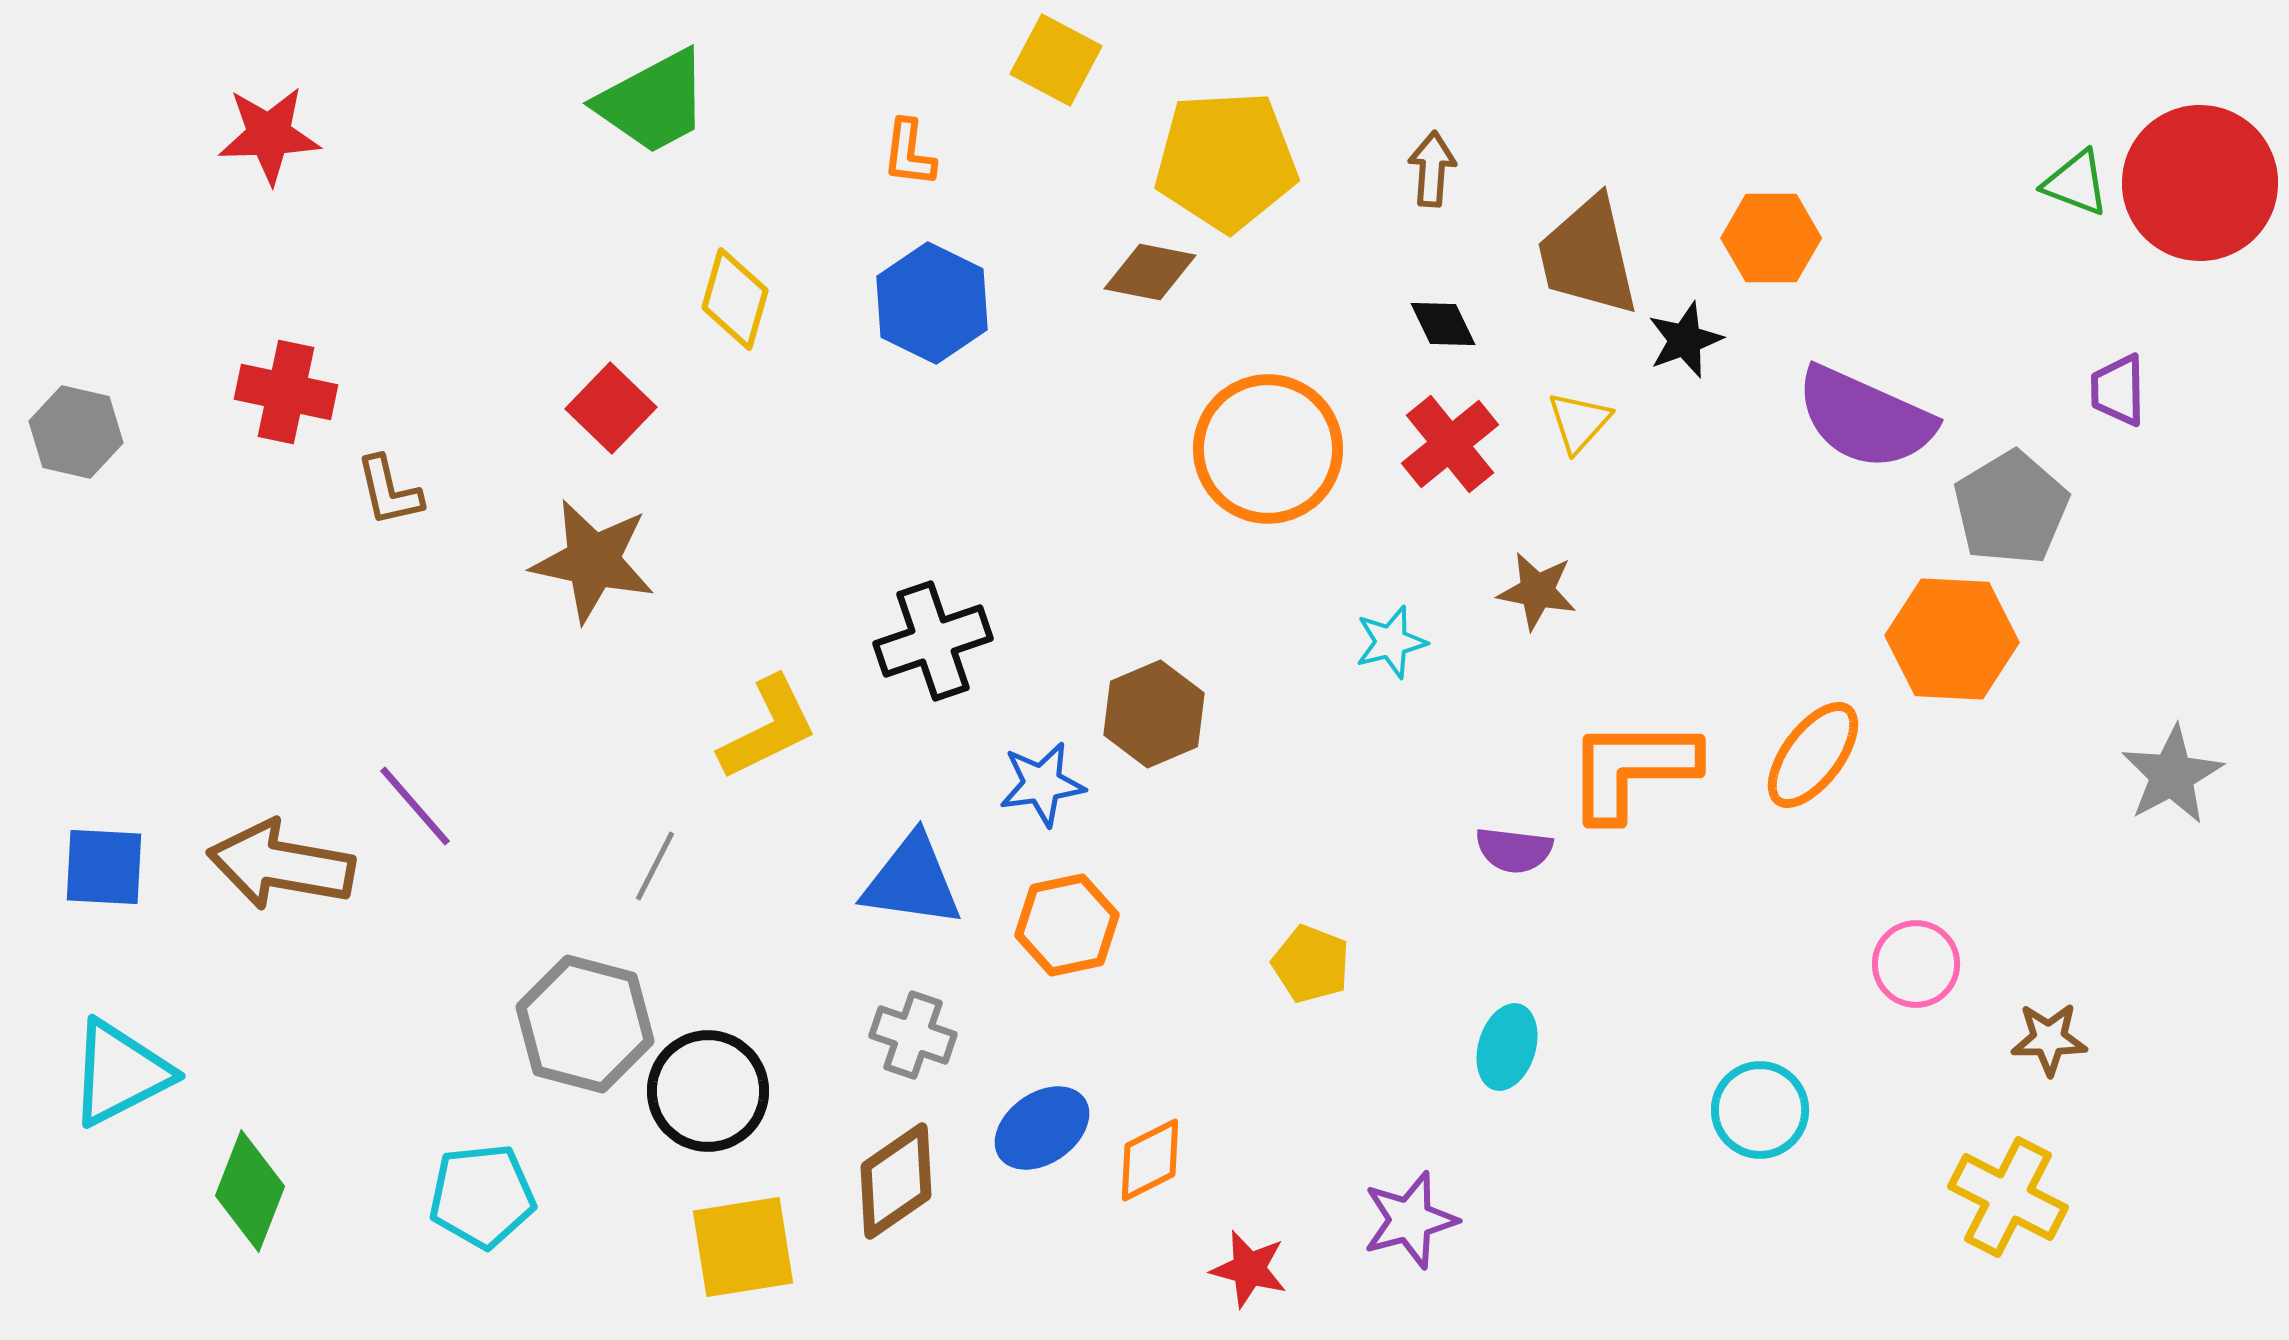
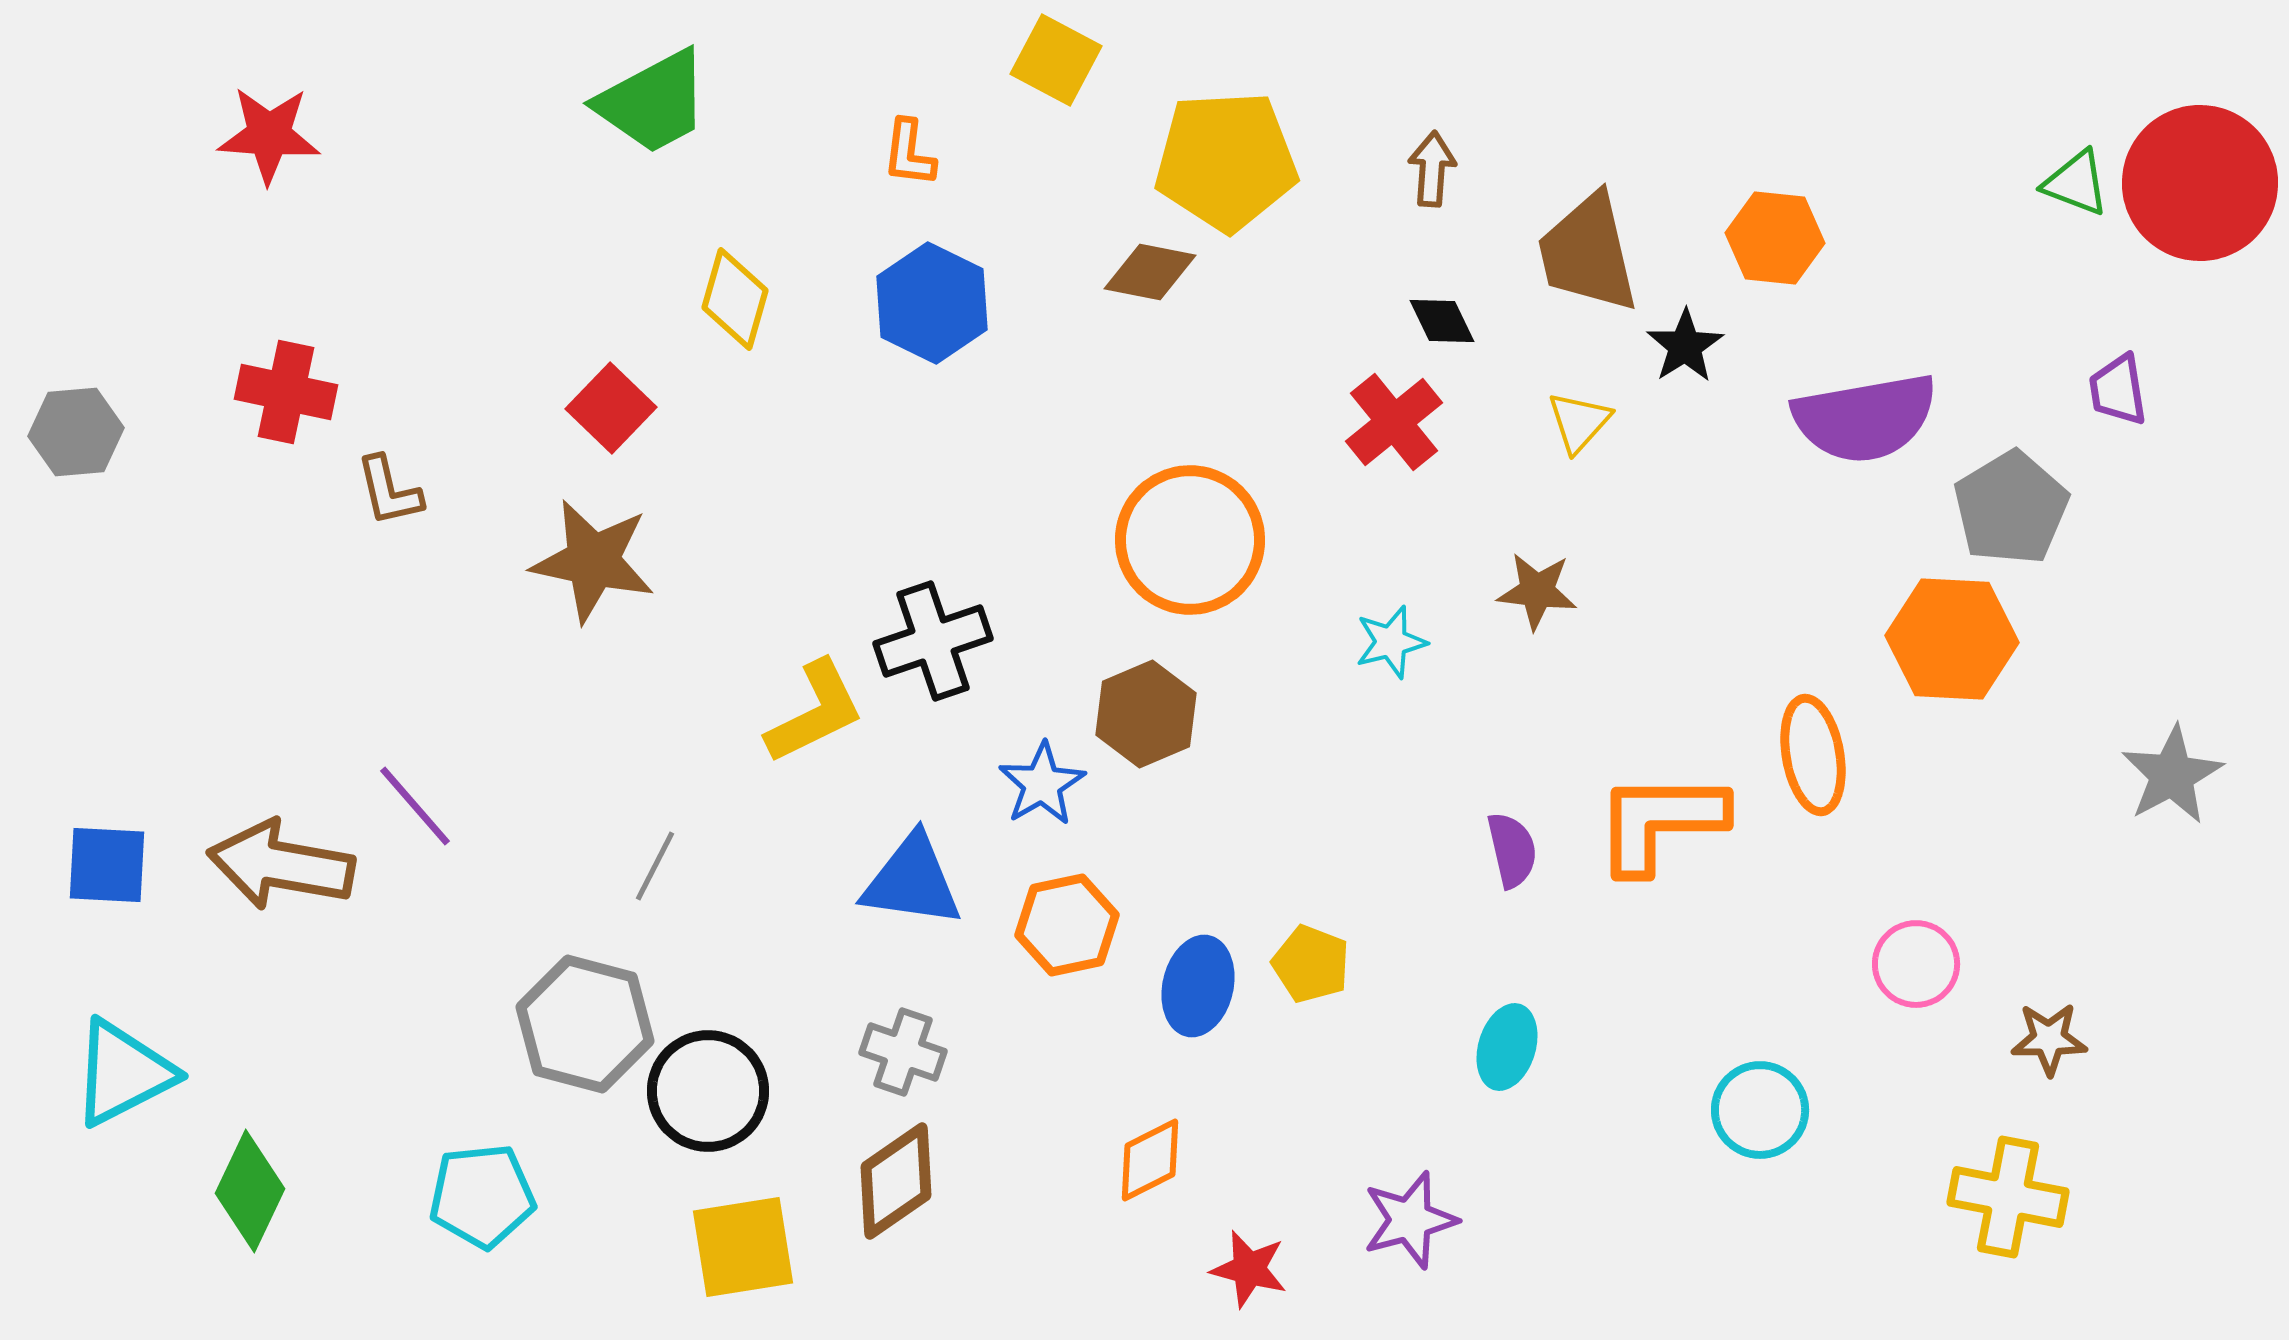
red star at (269, 135): rotated 6 degrees clockwise
orange hexagon at (1771, 238): moved 4 px right; rotated 6 degrees clockwise
brown trapezoid at (1588, 256): moved 3 px up
black diamond at (1443, 324): moved 1 px left, 3 px up
black star at (1685, 340): moved 6 px down; rotated 12 degrees counterclockwise
purple trapezoid at (2118, 390): rotated 8 degrees counterclockwise
purple semicircle at (1865, 418): rotated 34 degrees counterclockwise
gray hexagon at (76, 432): rotated 18 degrees counterclockwise
red cross at (1450, 444): moved 56 px left, 22 px up
orange circle at (1268, 449): moved 78 px left, 91 px down
brown star at (1537, 591): rotated 4 degrees counterclockwise
brown hexagon at (1154, 714): moved 8 px left
yellow L-shape at (768, 728): moved 47 px right, 16 px up
orange ellipse at (1813, 755): rotated 47 degrees counterclockwise
orange L-shape at (1632, 769): moved 28 px right, 53 px down
blue star at (1042, 784): rotated 22 degrees counterclockwise
purple semicircle at (1514, 850): moved 2 px left; rotated 110 degrees counterclockwise
blue square at (104, 867): moved 3 px right, 2 px up
gray cross at (913, 1035): moved 10 px left, 17 px down
cyan triangle at (120, 1073): moved 3 px right
blue ellipse at (1042, 1128): moved 156 px right, 142 px up; rotated 42 degrees counterclockwise
green diamond at (250, 1191): rotated 4 degrees clockwise
yellow cross at (2008, 1197): rotated 16 degrees counterclockwise
